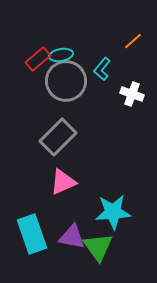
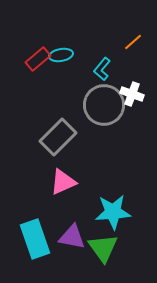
orange line: moved 1 px down
gray circle: moved 38 px right, 24 px down
cyan rectangle: moved 3 px right, 5 px down
green triangle: moved 5 px right, 1 px down
